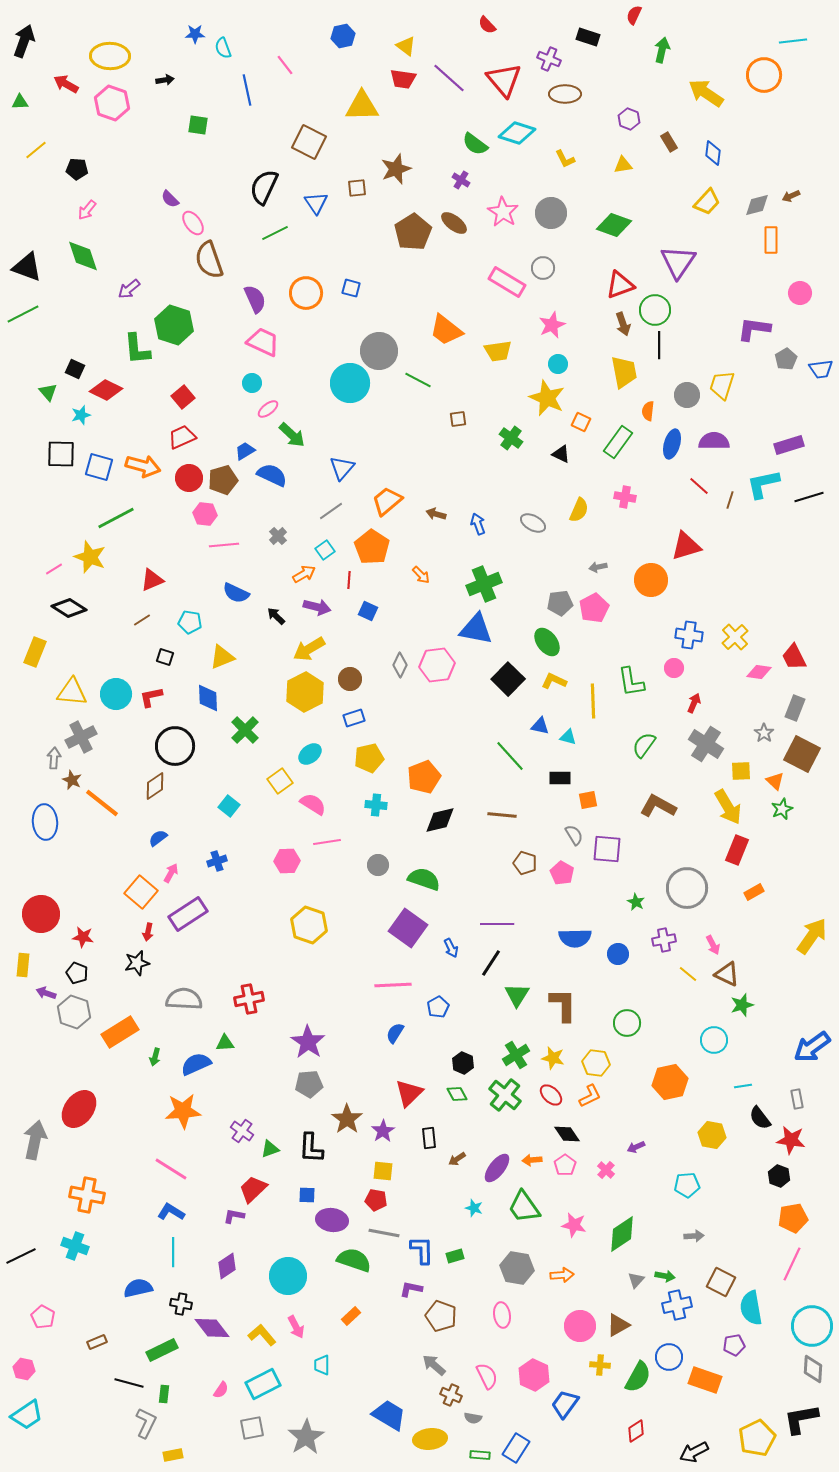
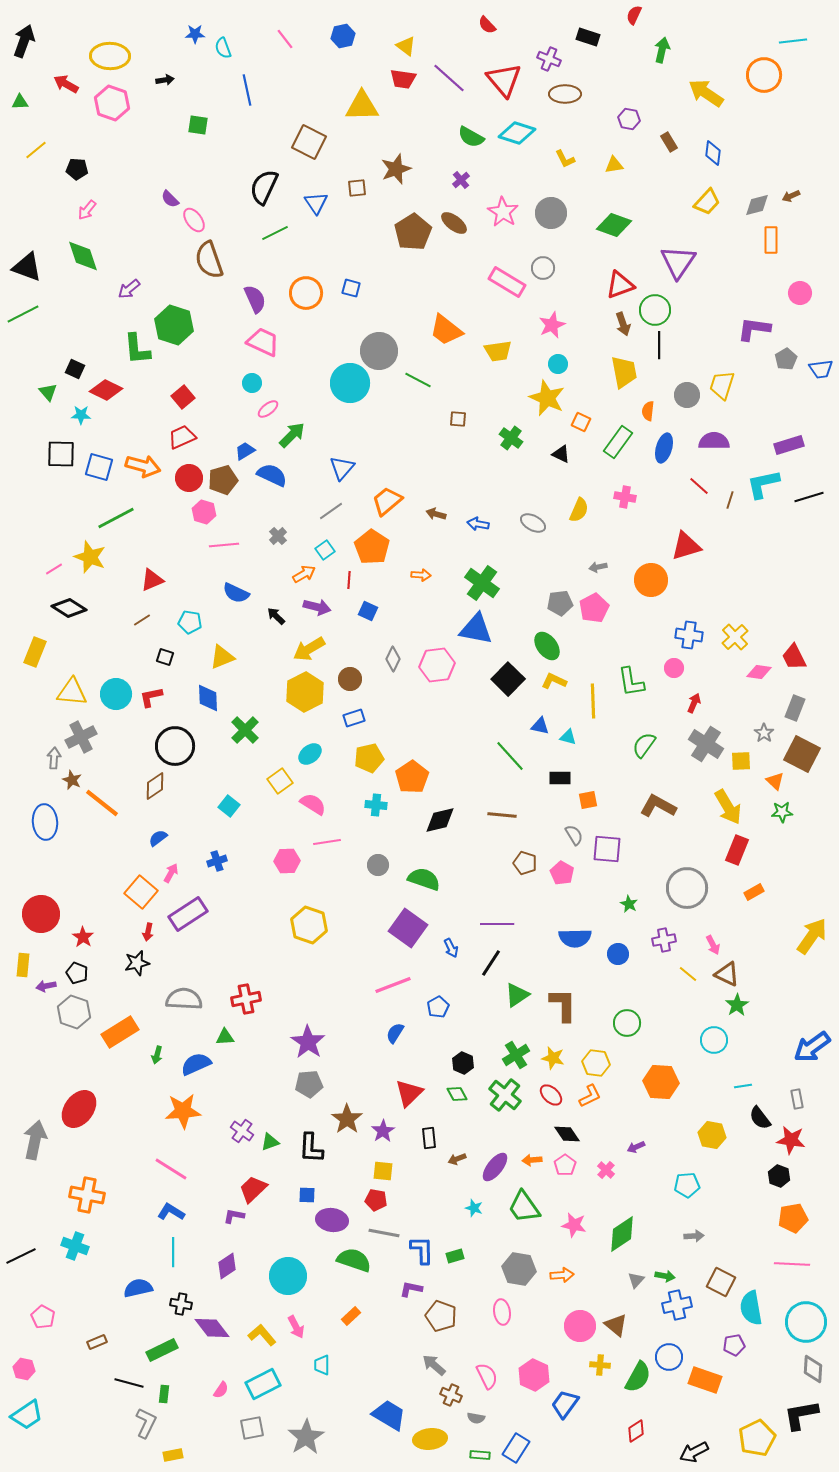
pink line at (285, 65): moved 26 px up
purple hexagon at (629, 119): rotated 10 degrees counterclockwise
green semicircle at (475, 144): moved 4 px left, 7 px up; rotated 8 degrees counterclockwise
yellow triangle at (623, 165): moved 9 px left
purple cross at (461, 180): rotated 18 degrees clockwise
pink ellipse at (193, 223): moved 1 px right, 3 px up
cyan star at (81, 415): rotated 18 degrees clockwise
brown square at (458, 419): rotated 12 degrees clockwise
green arrow at (292, 435): rotated 88 degrees counterclockwise
blue ellipse at (672, 444): moved 8 px left, 4 px down
pink hexagon at (205, 514): moved 1 px left, 2 px up; rotated 10 degrees clockwise
blue arrow at (478, 524): rotated 60 degrees counterclockwise
orange arrow at (421, 575): rotated 42 degrees counterclockwise
green cross at (484, 584): moved 2 px left, 1 px up; rotated 32 degrees counterclockwise
green ellipse at (547, 642): moved 4 px down
gray diamond at (400, 665): moved 7 px left, 6 px up
yellow square at (741, 771): moved 10 px up
orange pentagon at (424, 777): moved 12 px left; rotated 12 degrees counterclockwise
green star at (782, 809): moved 3 px down; rotated 20 degrees clockwise
green star at (636, 902): moved 7 px left, 2 px down
red star at (83, 937): rotated 25 degrees clockwise
pink line at (393, 985): rotated 18 degrees counterclockwise
purple arrow at (46, 993): moved 7 px up; rotated 30 degrees counterclockwise
green triangle at (517, 995): rotated 24 degrees clockwise
red cross at (249, 999): moved 3 px left
green star at (742, 1005): moved 5 px left; rotated 15 degrees counterclockwise
green triangle at (225, 1043): moved 6 px up
green arrow at (155, 1057): moved 2 px right, 2 px up
orange hexagon at (670, 1082): moved 9 px left; rotated 16 degrees clockwise
green triangle at (270, 1149): moved 7 px up
brown arrow at (457, 1159): rotated 12 degrees clockwise
purple ellipse at (497, 1168): moved 2 px left, 1 px up
pink line at (792, 1264): rotated 68 degrees clockwise
gray hexagon at (517, 1268): moved 2 px right, 1 px down
pink ellipse at (502, 1315): moved 3 px up
brown triangle at (618, 1325): moved 2 px left; rotated 50 degrees counterclockwise
cyan circle at (812, 1326): moved 6 px left, 4 px up
gray semicircle at (473, 1418): moved 3 px right
black L-shape at (801, 1419): moved 4 px up
